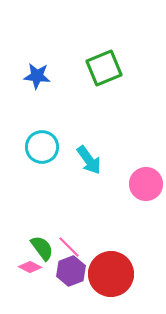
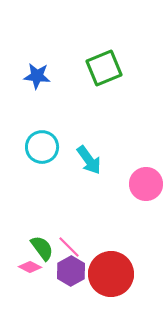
purple hexagon: rotated 8 degrees counterclockwise
